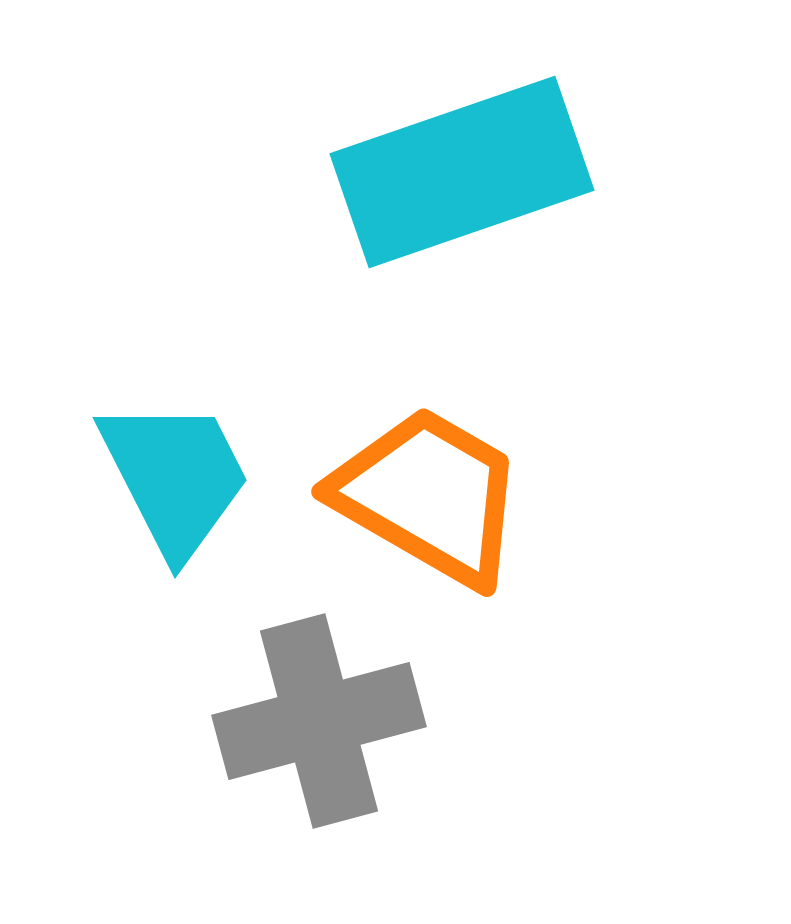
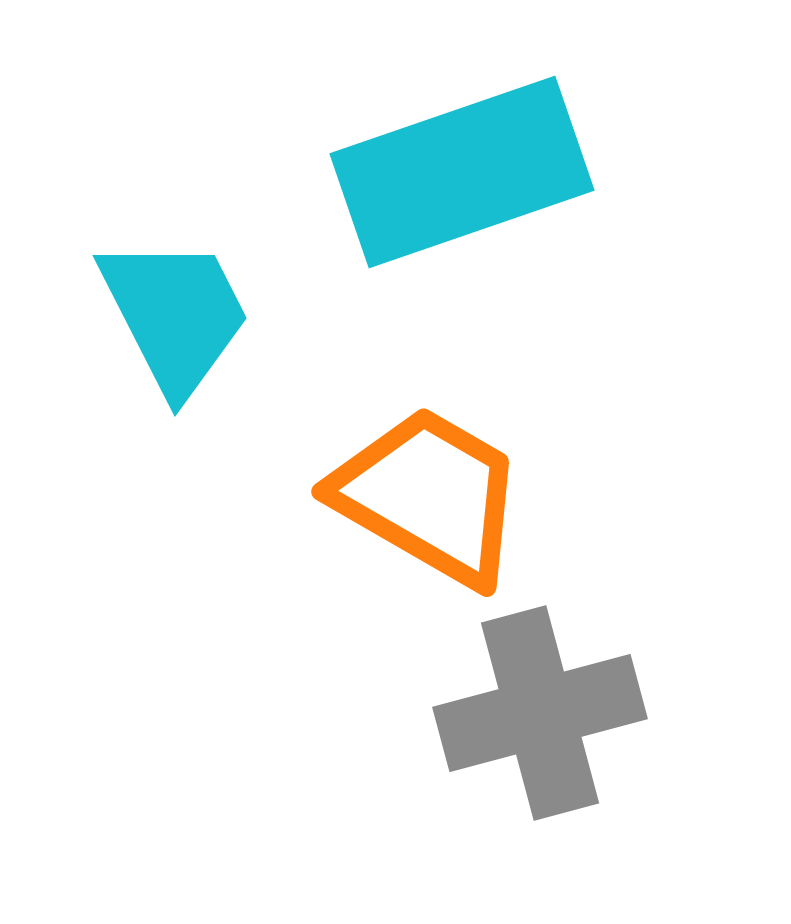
cyan trapezoid: moved 162 px up
gray cross: moved 221 px right, 8 px up
